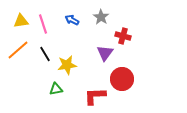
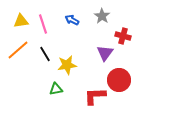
gray star: moved 1 px right, 1 px up
red circle: moved 3 px left, 1 px down
